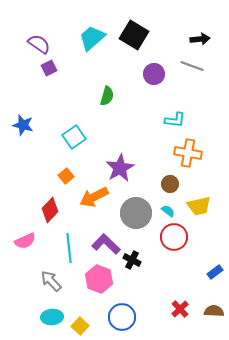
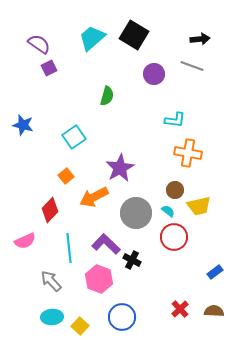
brown circle: moved 5 px right, 6 px down
